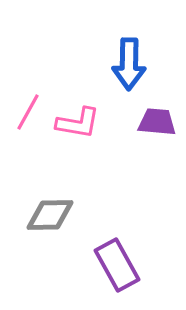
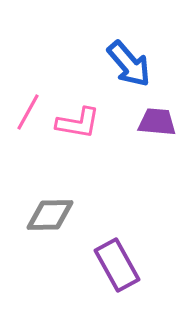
blue arrow: rotated 42 degrees counterclockwise
